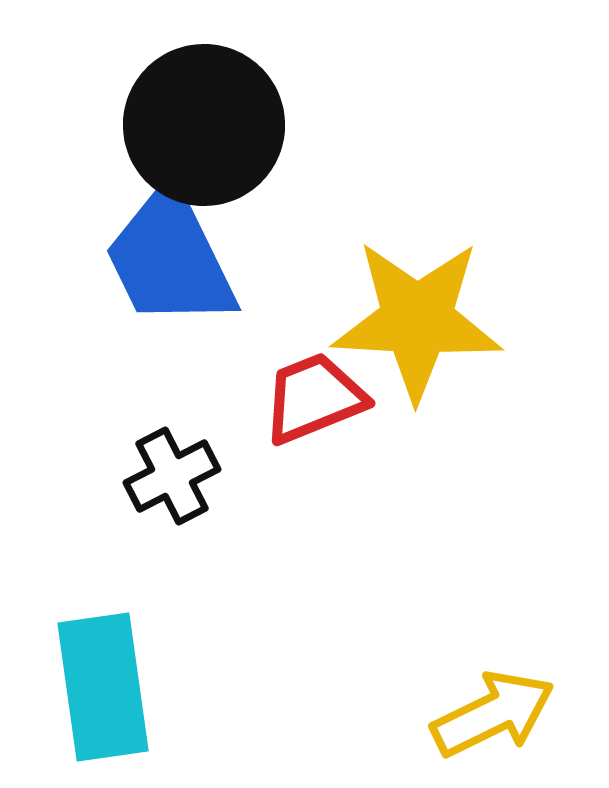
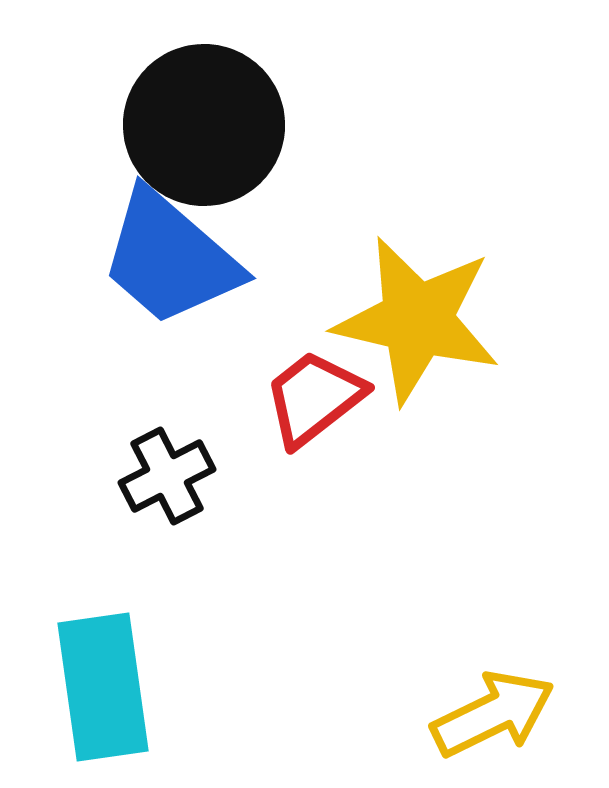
blue trapezoid: rotated 23 degrees counterclockwise
yellow star: rotated 10 degrees clockwise
red trapezoid: rotated 16 degrees counterclockwise
black cross: moved 5 px left
